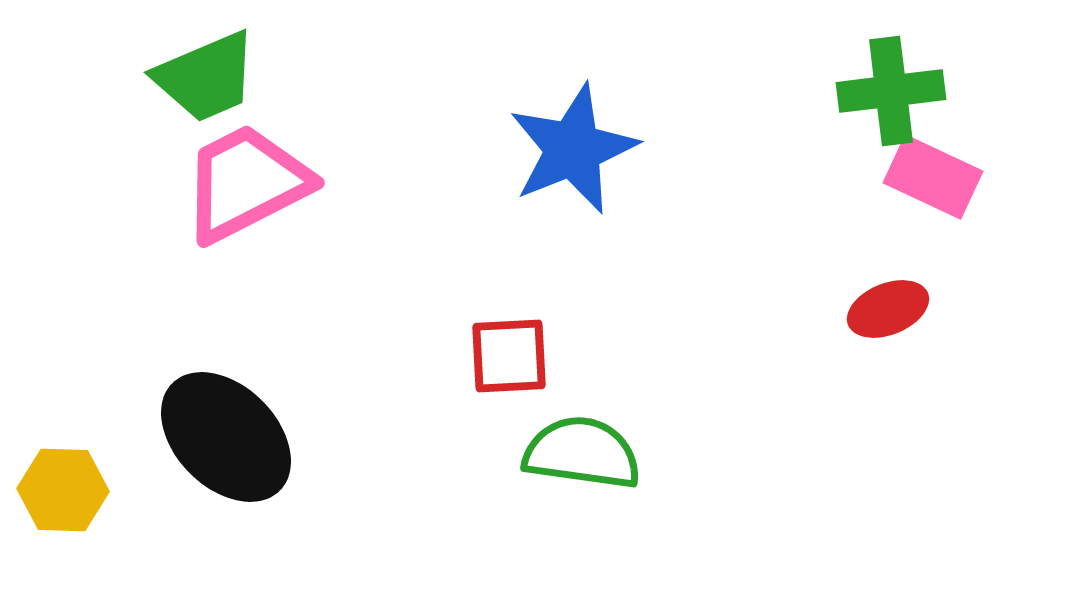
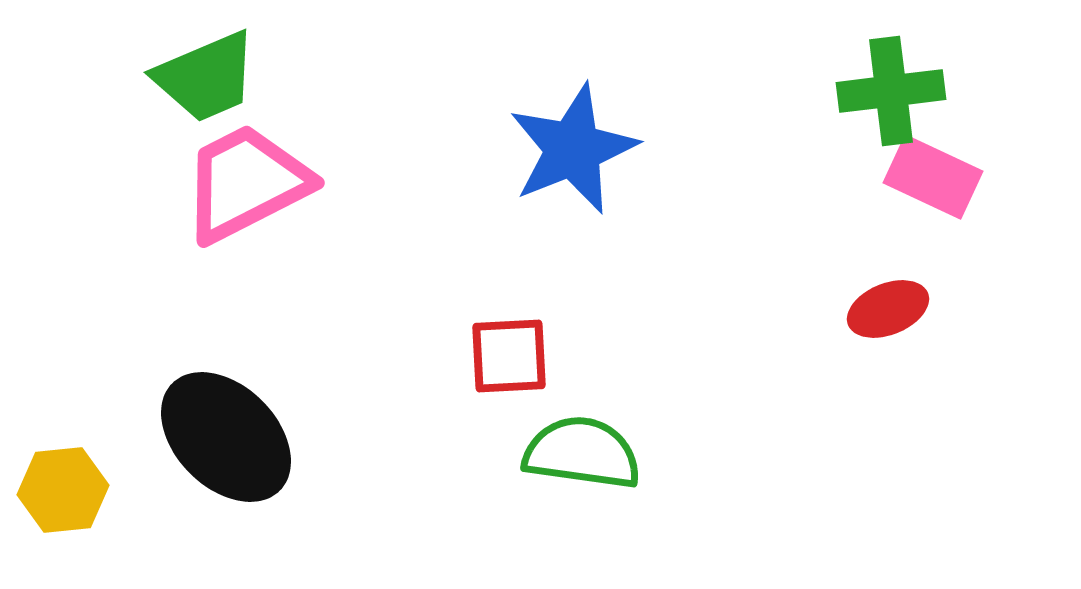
yellow hexagon: rotated 8 degrees counterclockwise
